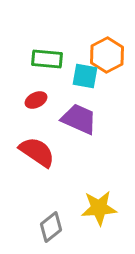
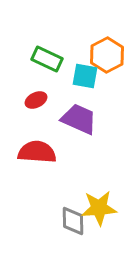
green rectangle: rotated 20 degrees clockwise
red semicircle: rotated 30 degrees counterclockwise
gray diamond: moved 22 px right, 6 px up; rotated 52 degrees counterclockwise
